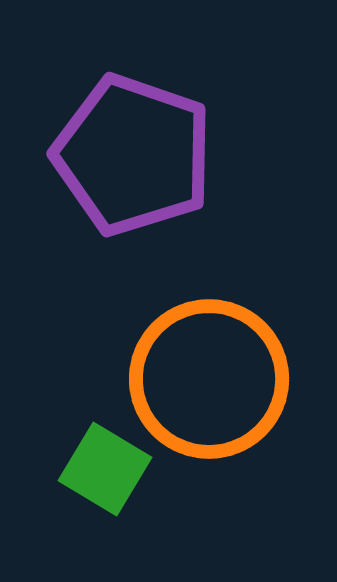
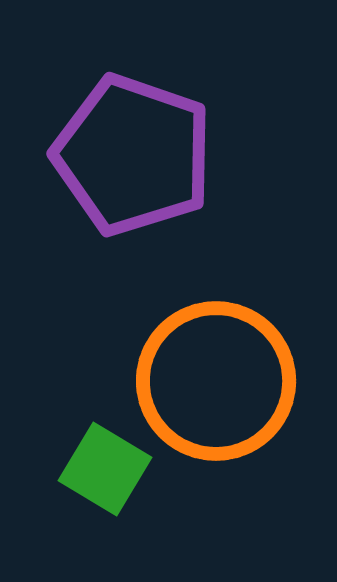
orange circle: moved 7 px right, 2 px down
